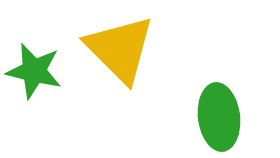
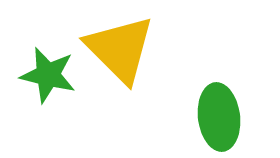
green star: moved 14 px right, 4 px down
